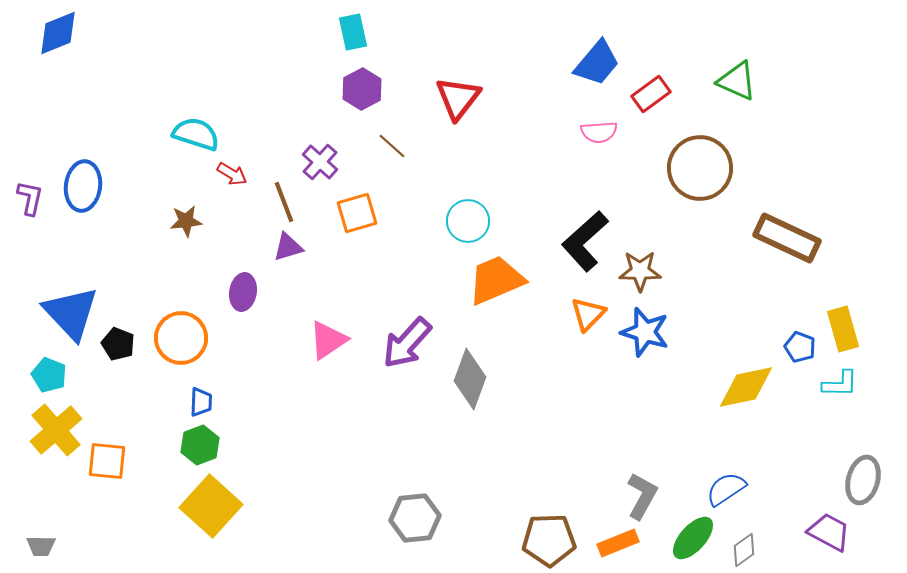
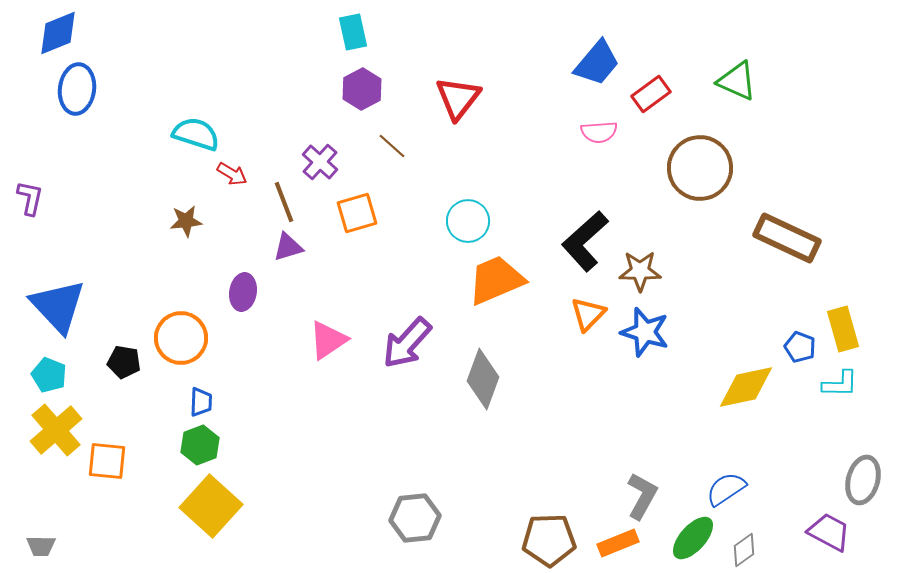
blue ellipse at (83, 186): moved 6 px left, 97 px up
blue triangle at (71, 313): moved 13 px left, 7 px up
black pentagon at (118, 344): moved 6 px right, 18 px down; rotated 12 degrees counterclockwise
gray diamond at (470, 379): moved 13 px right
